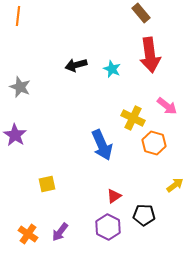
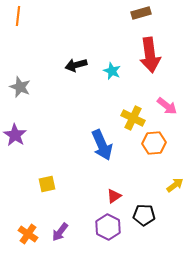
brown rectangle: rotated 66 degrees counterclockwise
cyan star: moved 2 px down
orange hexagon: rotated 20 degrees counterclockwise
